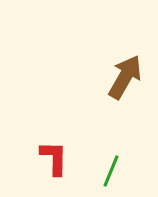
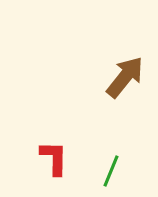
brown arrow: rotated 9 degrees clockwise
